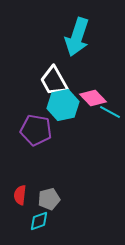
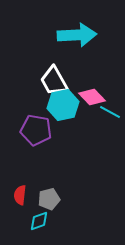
cyan arrow: moved 2 px up; rotated 111 degrees counterclockwise
pink diamond: moved 1 px left, 1 px up
